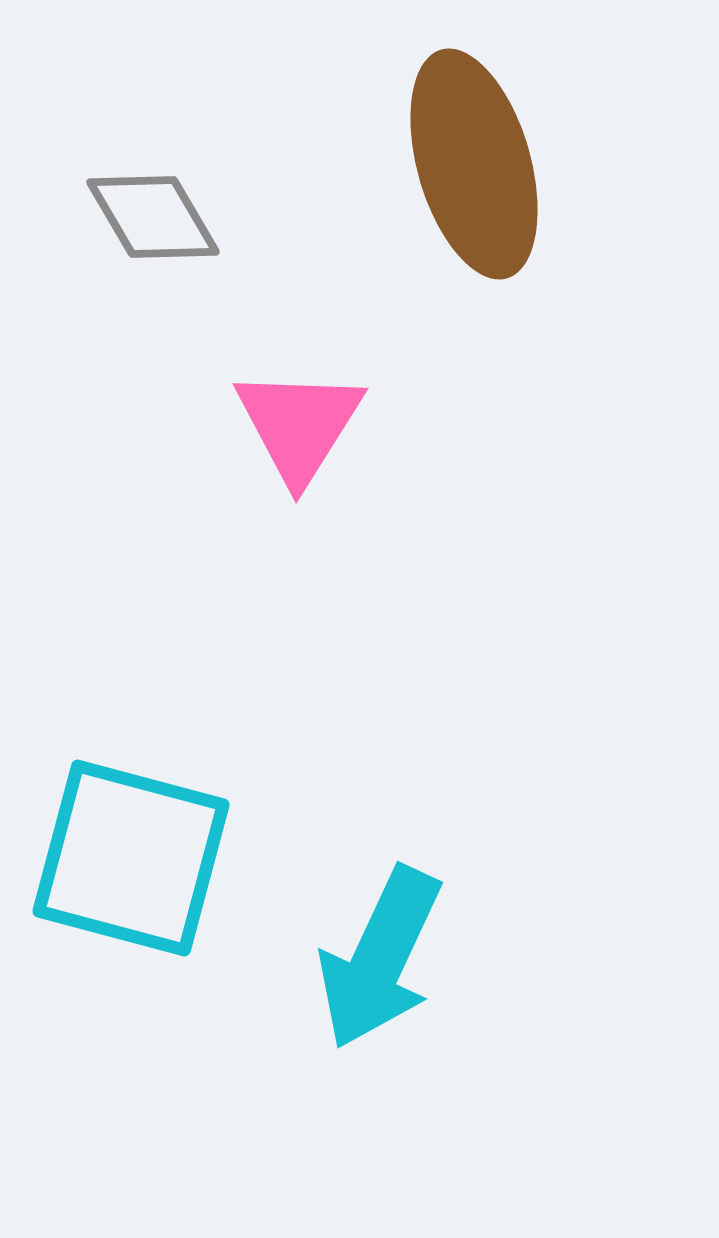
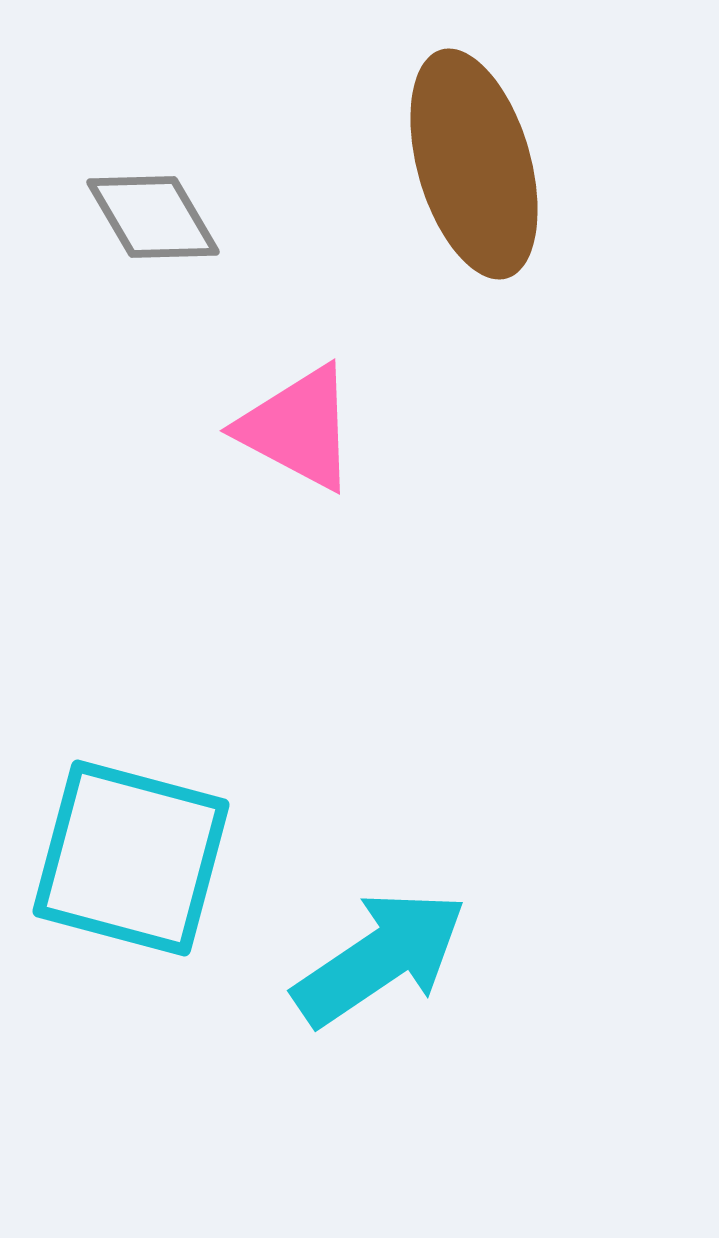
pink triangle: moved 1 px left, 3 px down; rotated 34 degrees counterclockwise
cyan arrow: rotated 149 degrees counterclockwise
